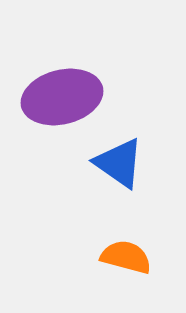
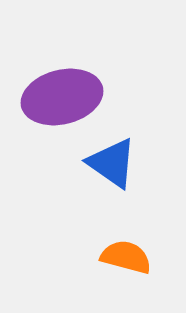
blue triangle: moved 7 px left
